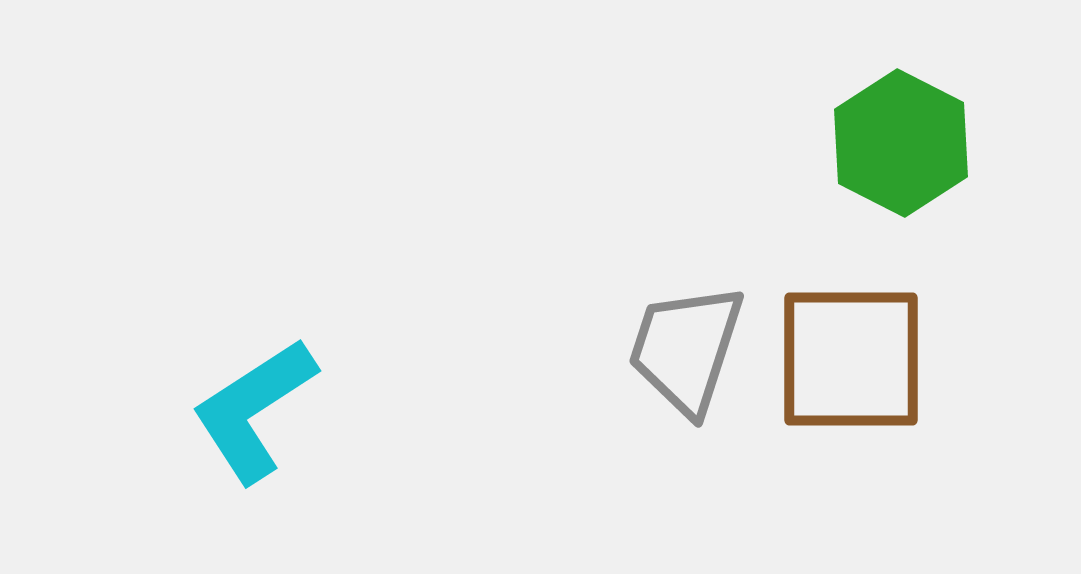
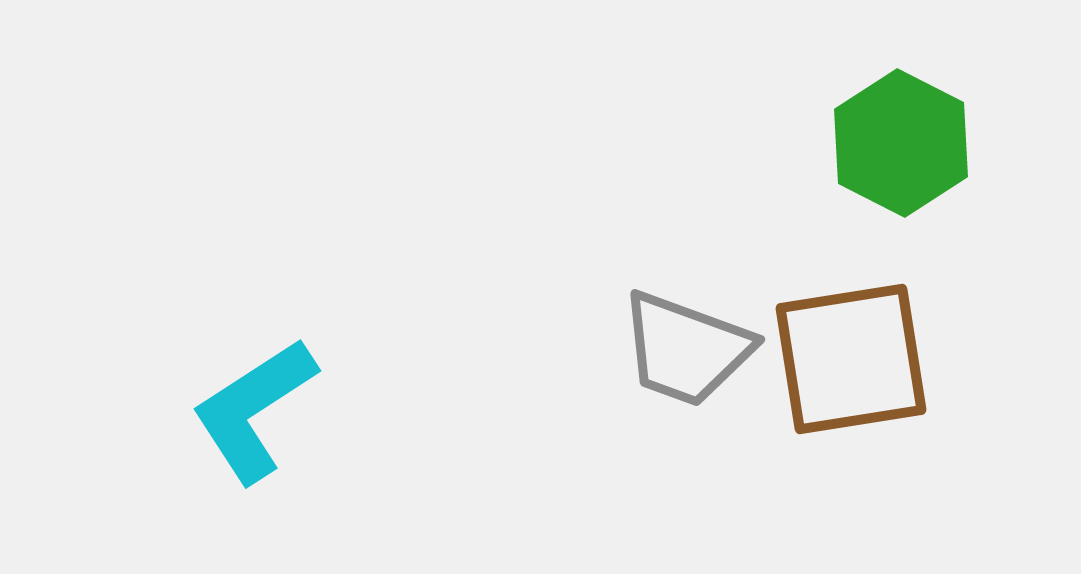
gray trapezoid: rotated 88 degrees counterclockwise
brown square: rotated 9 degrees counterclockwise
